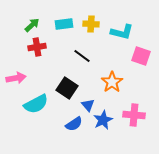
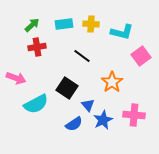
pink square: rotated 36 degrees clockwise
pink arrow: rotated 30 degrees clockwise
